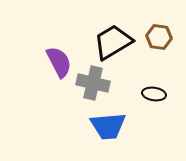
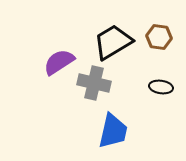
purple semicircle: rotated 96 degrees counterclockwise
gray cross: moved 1 px right
black ellipse: moved 7 px right, 7 px up
blue trapezoid: moved 5 px right, 5 px down; rotated 72 degrees counterclockwise
